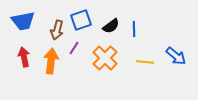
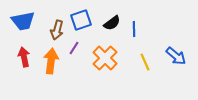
black semicircle: moved 1 px right, 3 px up
yellow line: rotated 60 degrees clockwise
